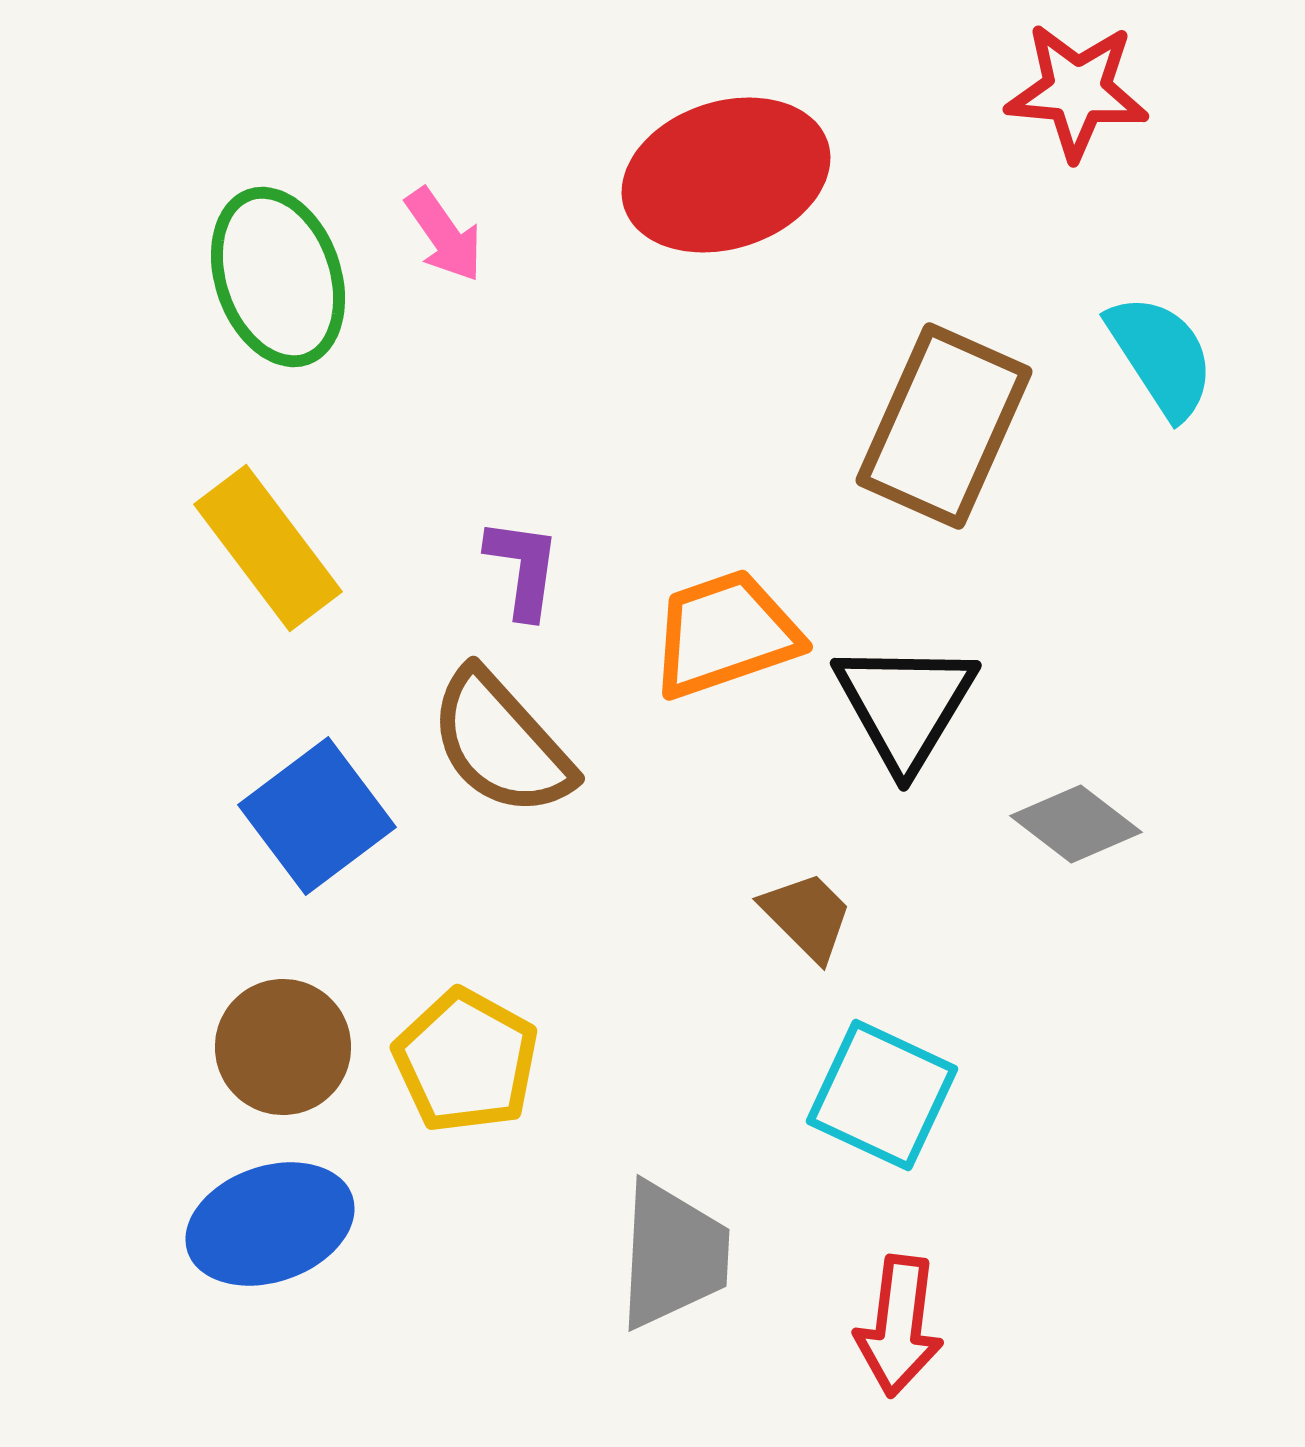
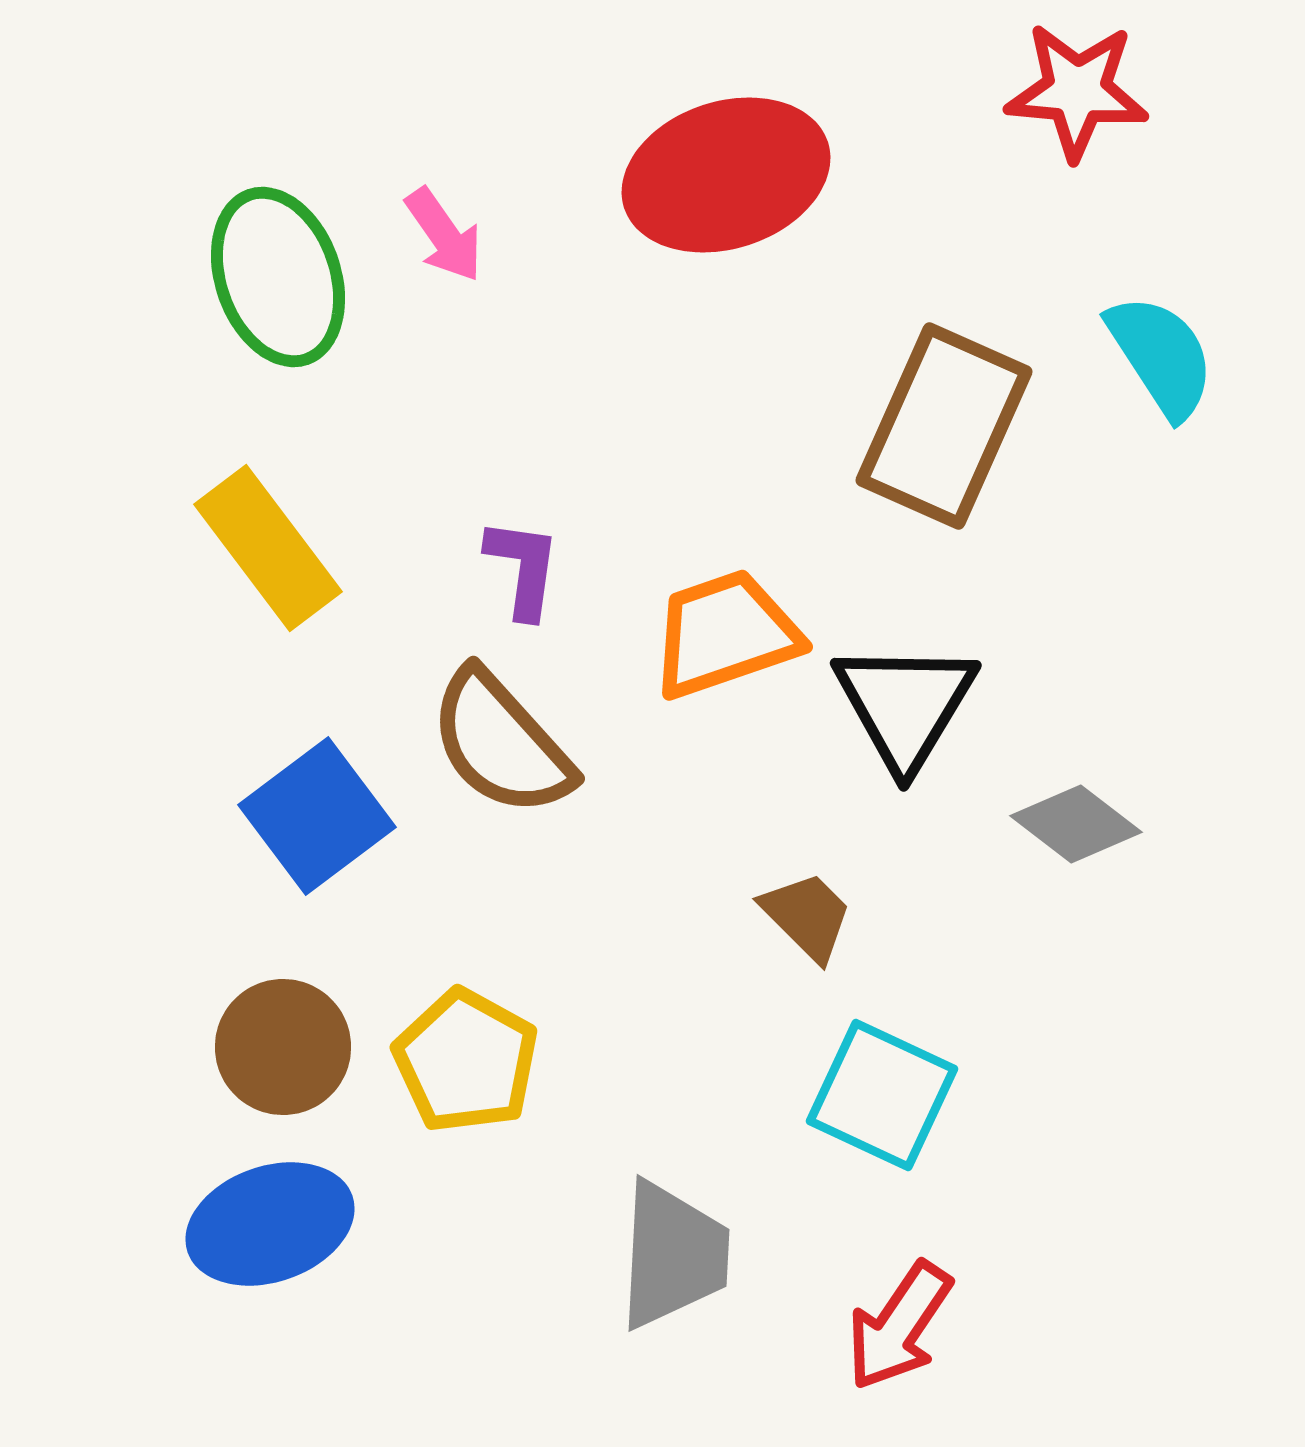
red arrow: rotated 27 degrees clockwise
